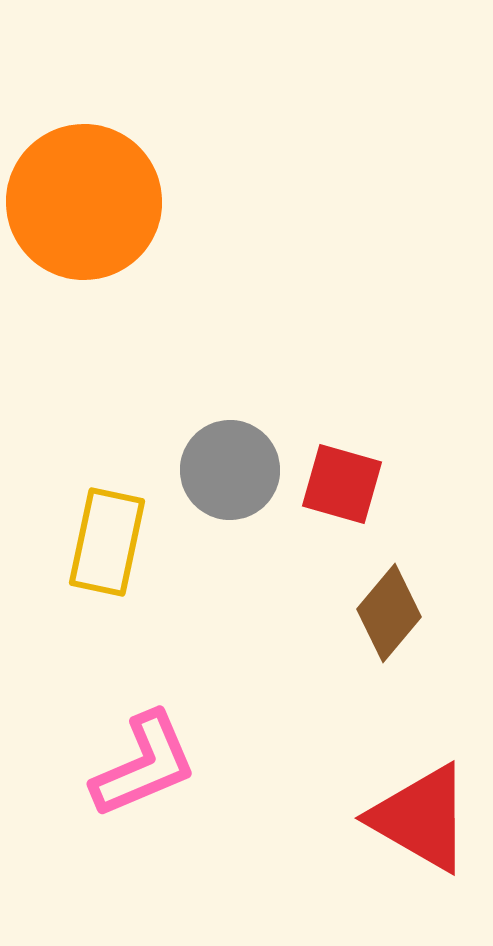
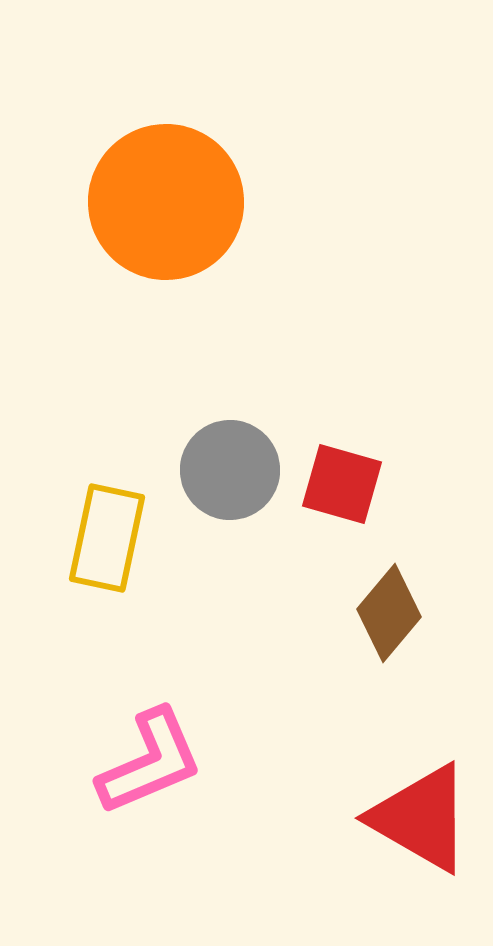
orange circle: moved 82 px right
yellow rectangle: moved 4 px up
pink L-shape: moved 6 px right, 3 px up
